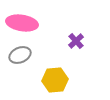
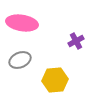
purple cross: rotated 14 degrees clockwise
gray ellipse: moved 5 px down
